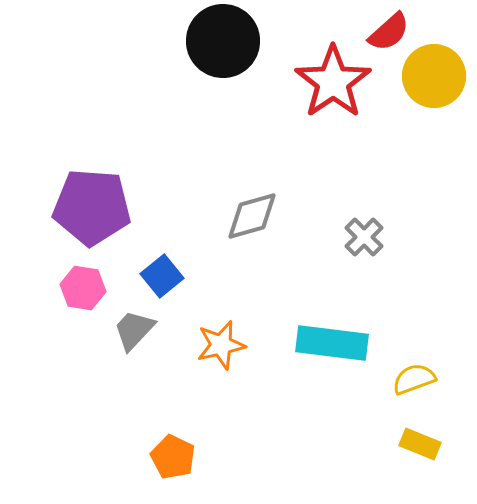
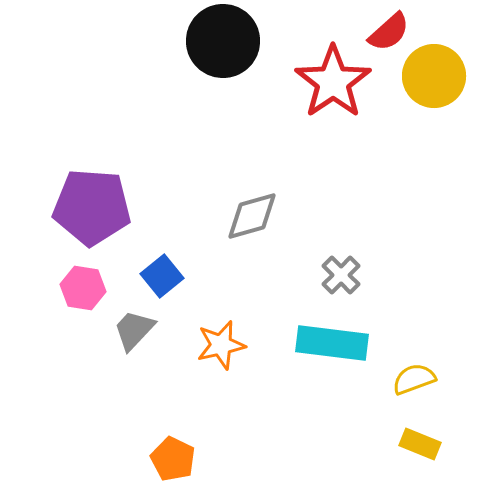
gray cross: moved 23 px left, 38 px down
orange pentagon: moved 2 px down
